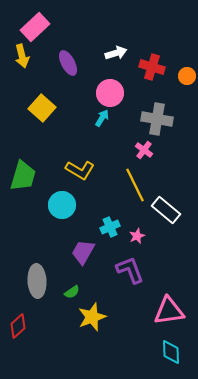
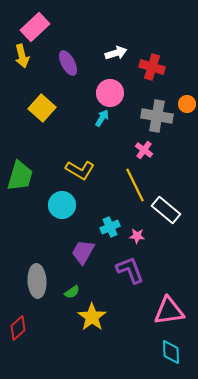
orange circle: moved 28 px down
gray cross: moved 3 px up
green trapezoid: moved 3 px left
pink star: rotated 28 degrees clockwise
yellow star: rotated 16 degrees counterclockwise
red diamond: moved 2 px down
